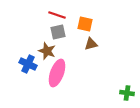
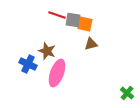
gray square: moved 15 px right, 12 px up; rotated 21 degrees clockwise
green cross: rotated 32 degrees clockwise
